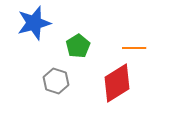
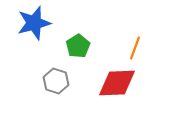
orange line: moved 1 px right; rotated 70 degrees counterclockwise
red diamond: rotated 30 degrees clockwise
